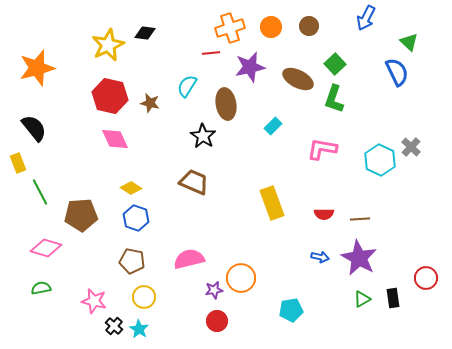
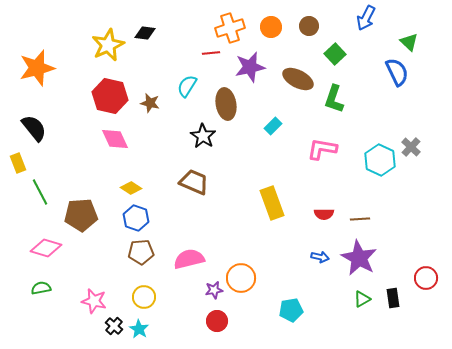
green square at (335, 64): moved 10 px up
brown pentagon at (132, 261): moved 9 px right, 9 px up; rotated 15 degrees counterclockwise
